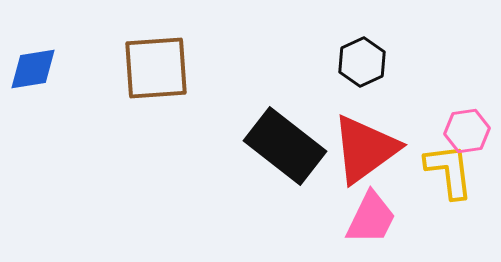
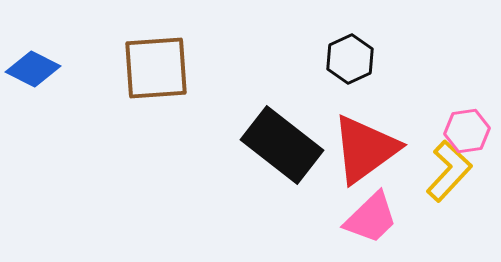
black hexagon: moved 12 px left, 3 px up
blue diamond: rotated 36 degrees clockwise
black rectangle: moved 3 px left, 1 px up
yellow L-shape: rotated 50 degrees clockwise
pink trapezoid: rotated 20 degrees clockwise
